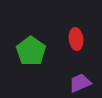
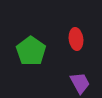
purple trapezoid: rotated 85 degrees clockwise
